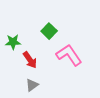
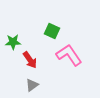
green square: moved 3 px right; rotated 21 degrees counterclockwise
